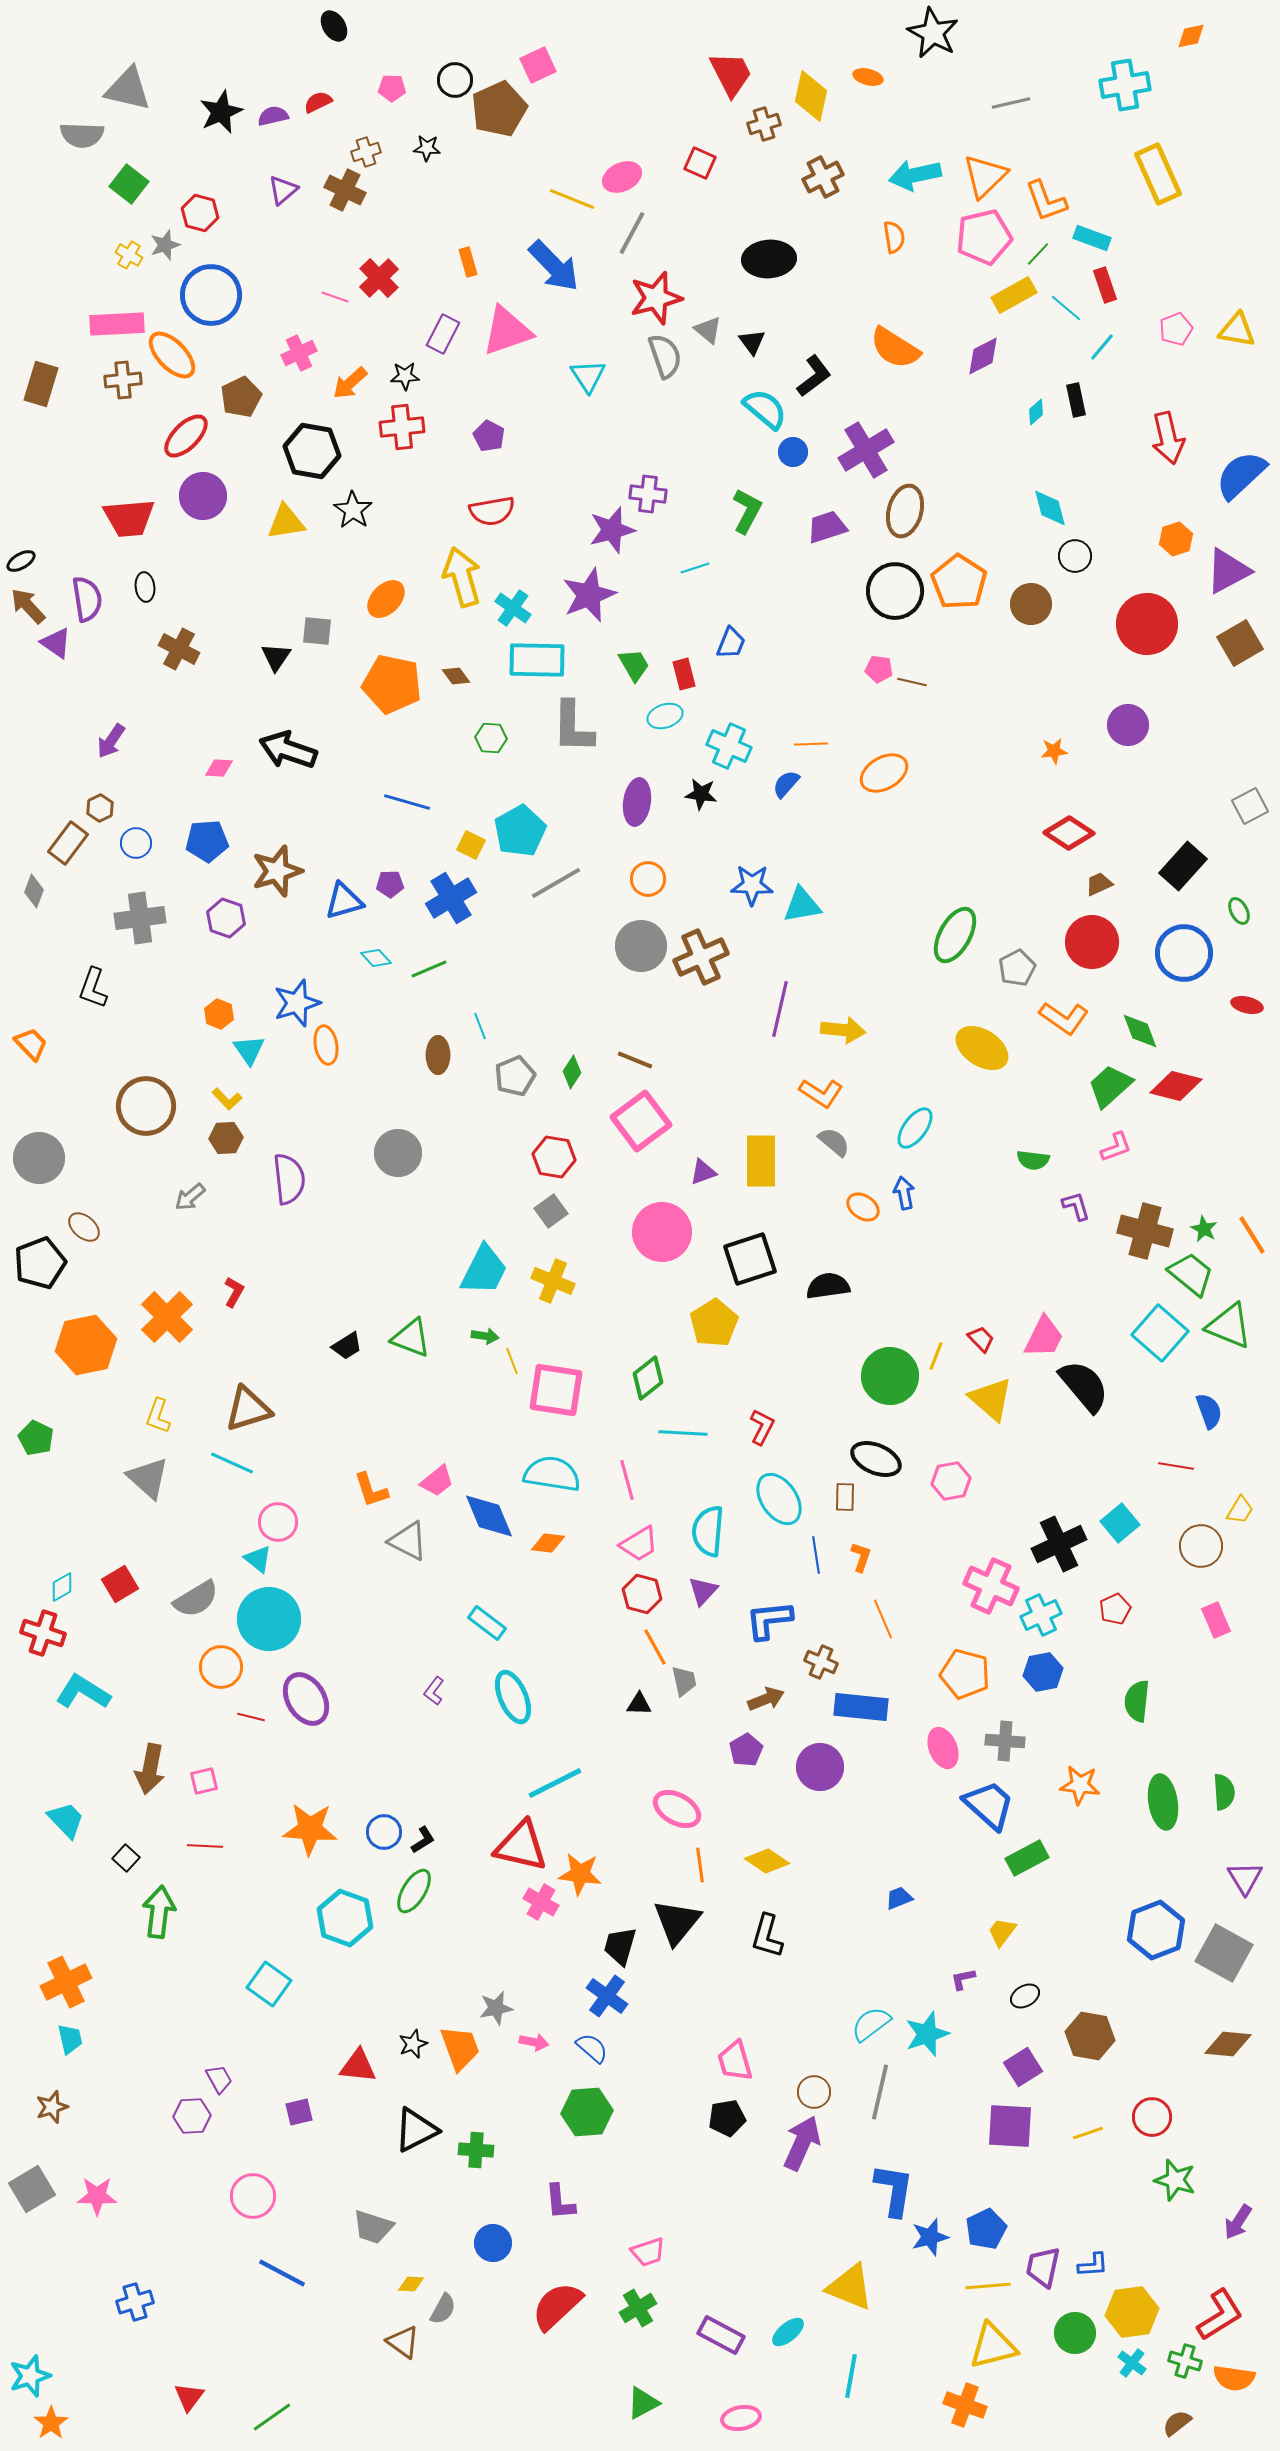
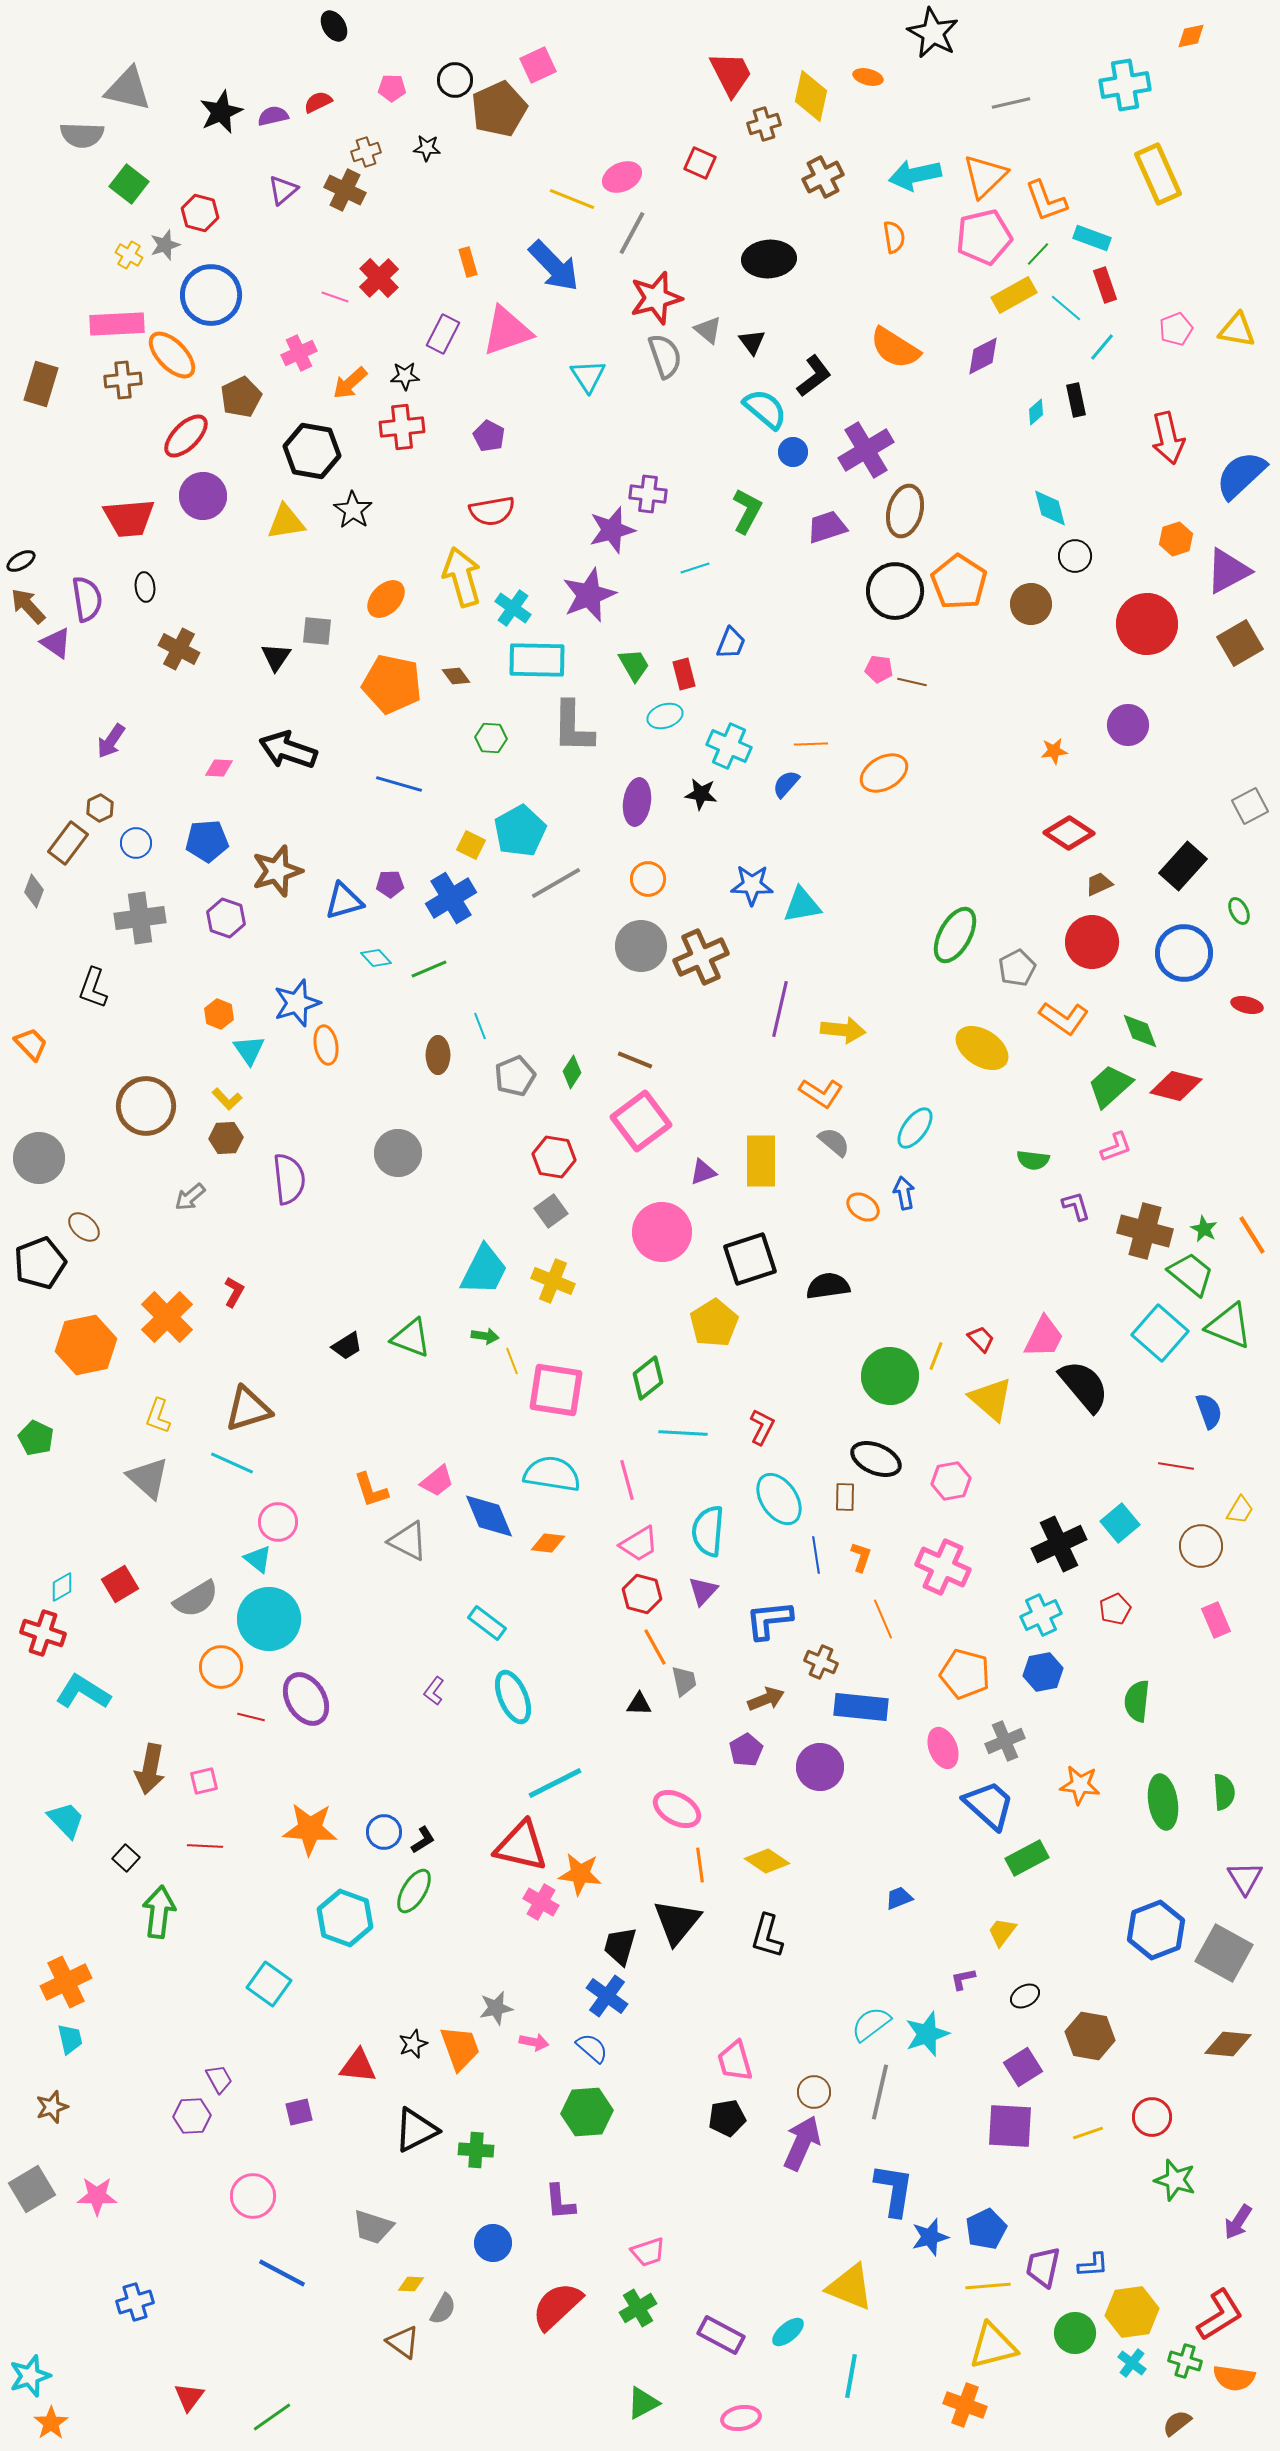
blue line at (407, 802): moved 8 px left, 18 px up
pink cross at (991, 1586): moved 48 px left, 19 px up
gray cross at (1005, 1741): rotated 27 degrees counterclockwise
